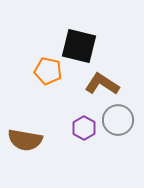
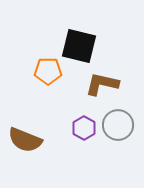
orange pentagon: rotated 12 degrees counterclockwise
brown L-shape: rotated 20 degrees counterclockwise
gray circle: moved 5 px down
brown semicircle: rotated 12 degrees clockwise
